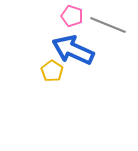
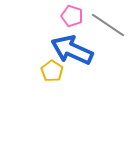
gray line: rotated 12 degrees clockwise
blue arrow: moved 1 px left
